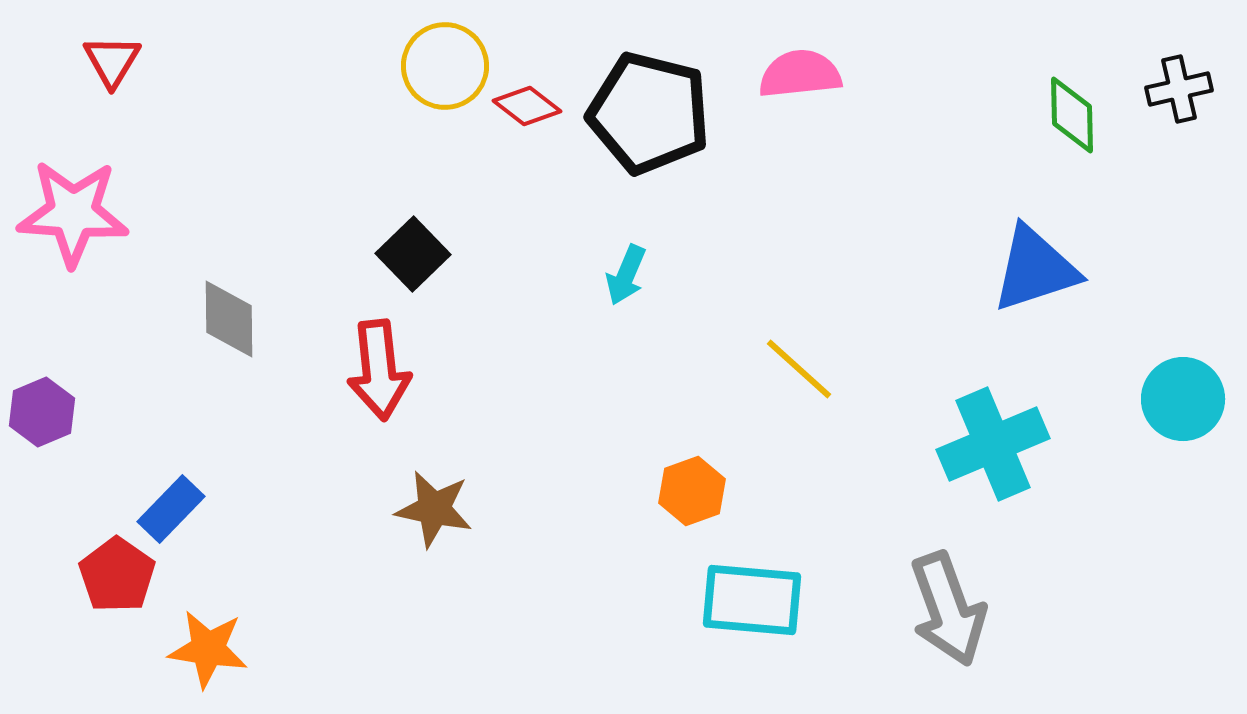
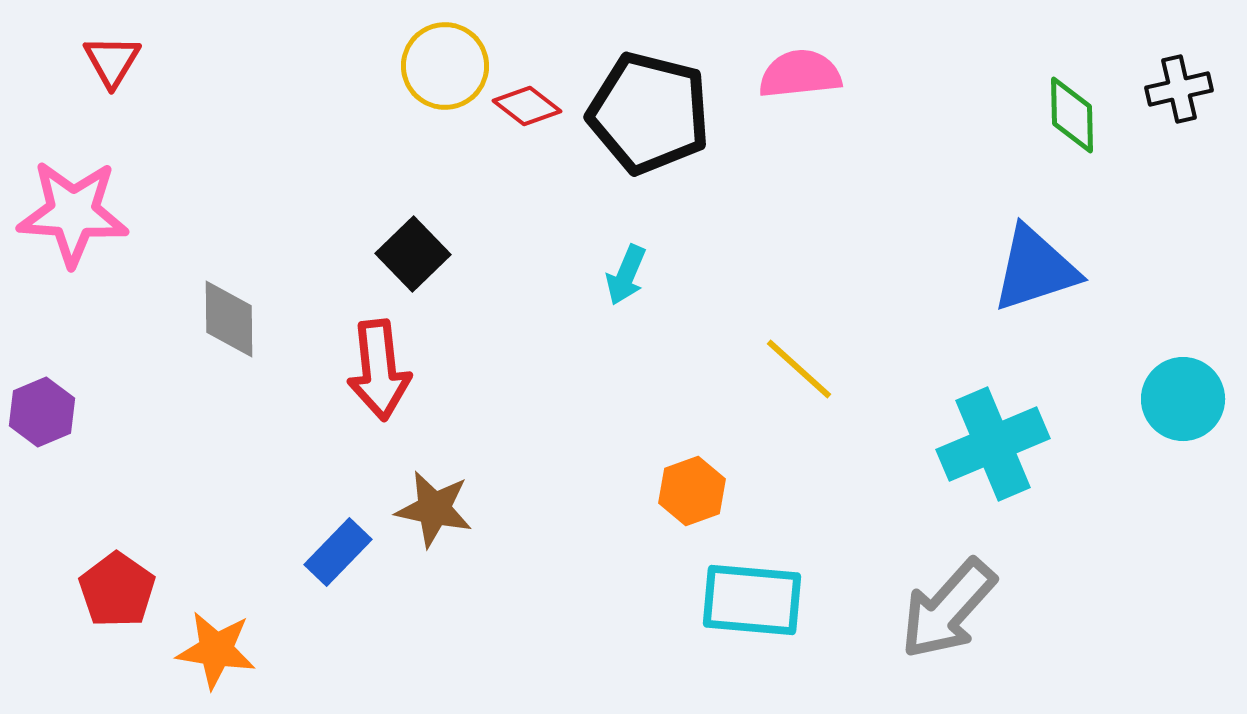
blue rectangle: moved 167 px right, 43 px down
red pentagon: moved 15 px down
gray arrow: rotated 62 degrees clockwise
orange star: moved 8 px right, 1 px down
